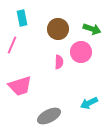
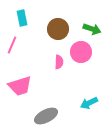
gray ellipse: moved 3 px left
